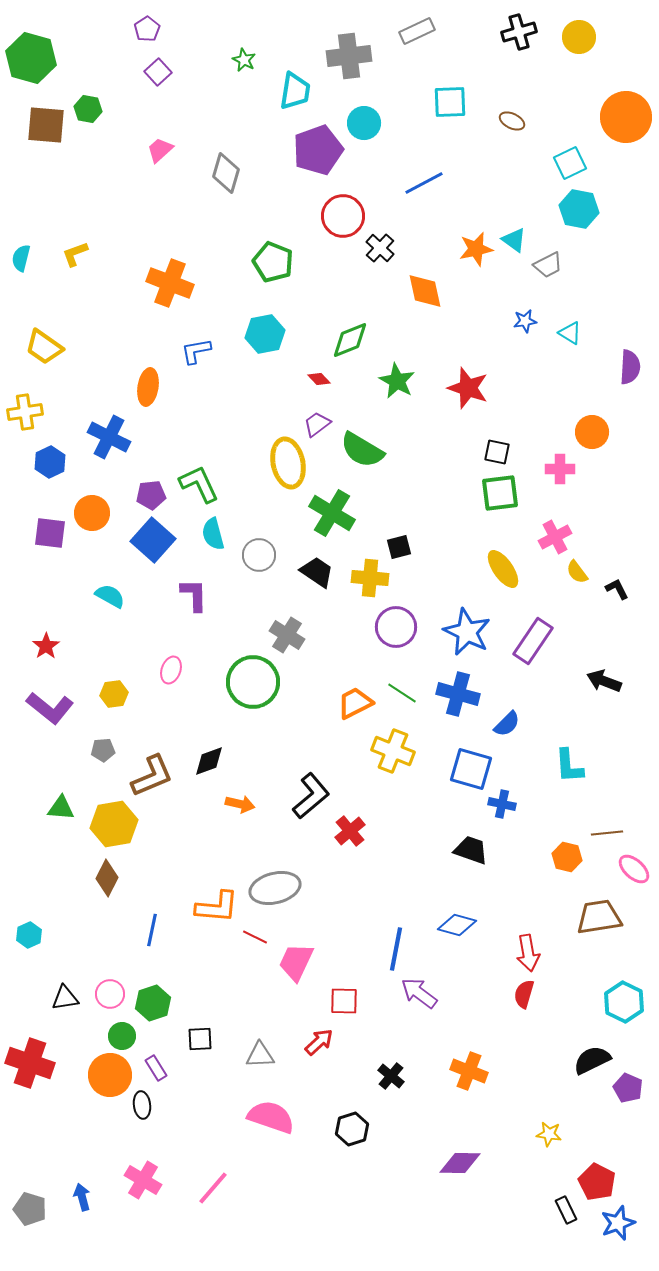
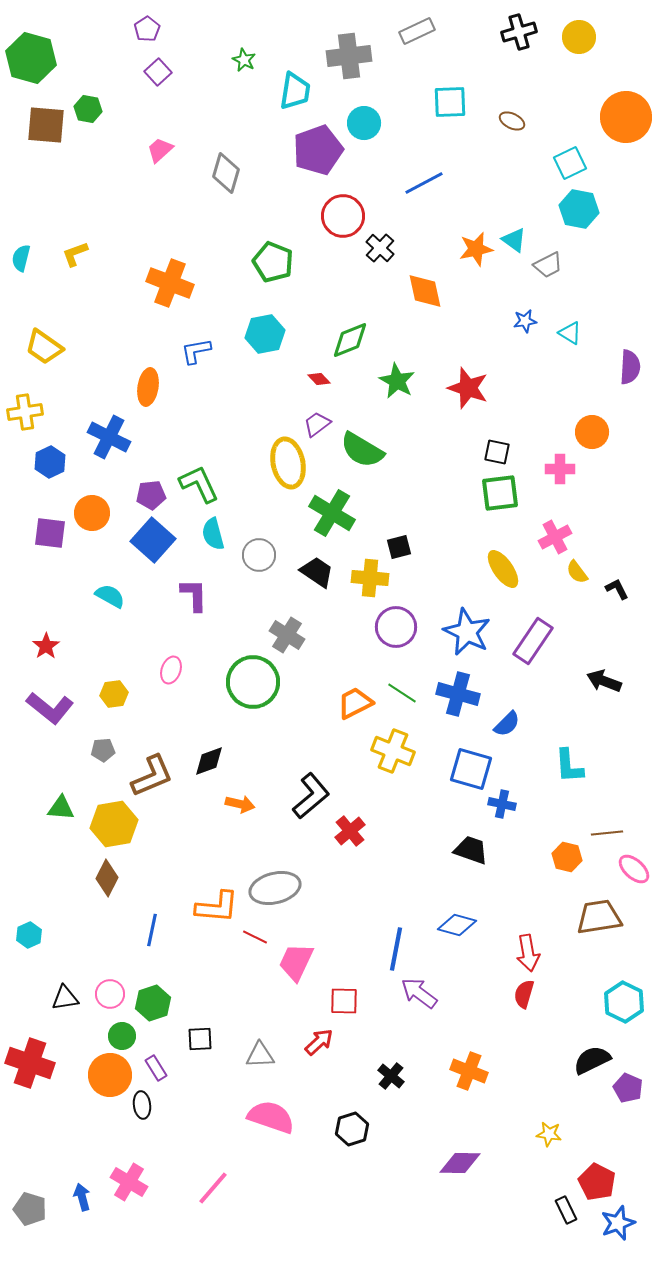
pink cross at (143, 1180): moved 14 px left, 2 px down
